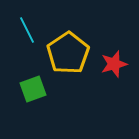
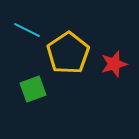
cyan line: rotated 36 degrees counterclockwise
